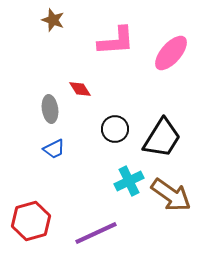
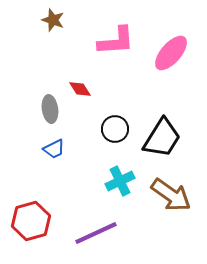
cyan cross: moved 9 px left
